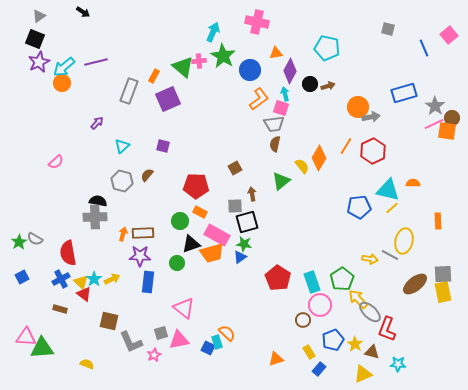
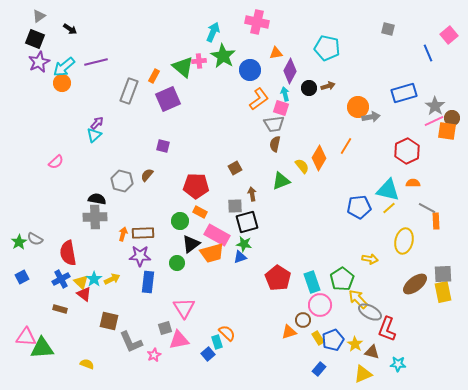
black arrow at (83, 12): moved 13 px left, 17 px down
blue line at (424, 48): moved 4 px right, 5 px down
black circle at (310, 84): moved 1 px left, 4 px down
pink line at (434, 124): moved 3 px up
cyan triangle at (122, 146): moved 28 px left, 11 px up
red hexagon at (373, 151): moved 34 px right
green triangle at (281, 181): rotated 18 degrees clockwise
black semicircle at (98, 201): moved 1 px left, 2 px up
yellow line at (392, 208): moved 3 px left
orange rectangle at (438, 221): moved 2 px left
black triangle at (191, 244): rotated 18 degrees counterclockwise
gray line at (390, 255): moved 37 px right, 47 px up
blue triangle at (240, 257): rotated 16 degrees clockwise
pink triangle at (184, 308): rotated 20 degrees clockwise
gray ellipse at (370, 312): rotated 15 degrees counterclockwise
gray square at (161, 333): moved 4 px right, 5 px up
blue square at (208, 348): moved 6 px down; rotated 24 degrees clockwise
yellow rectangle at (309, 352): moved 9 px right, 14 px up
orange triangle at (276, 359): moved 13 px right, 27 px up
